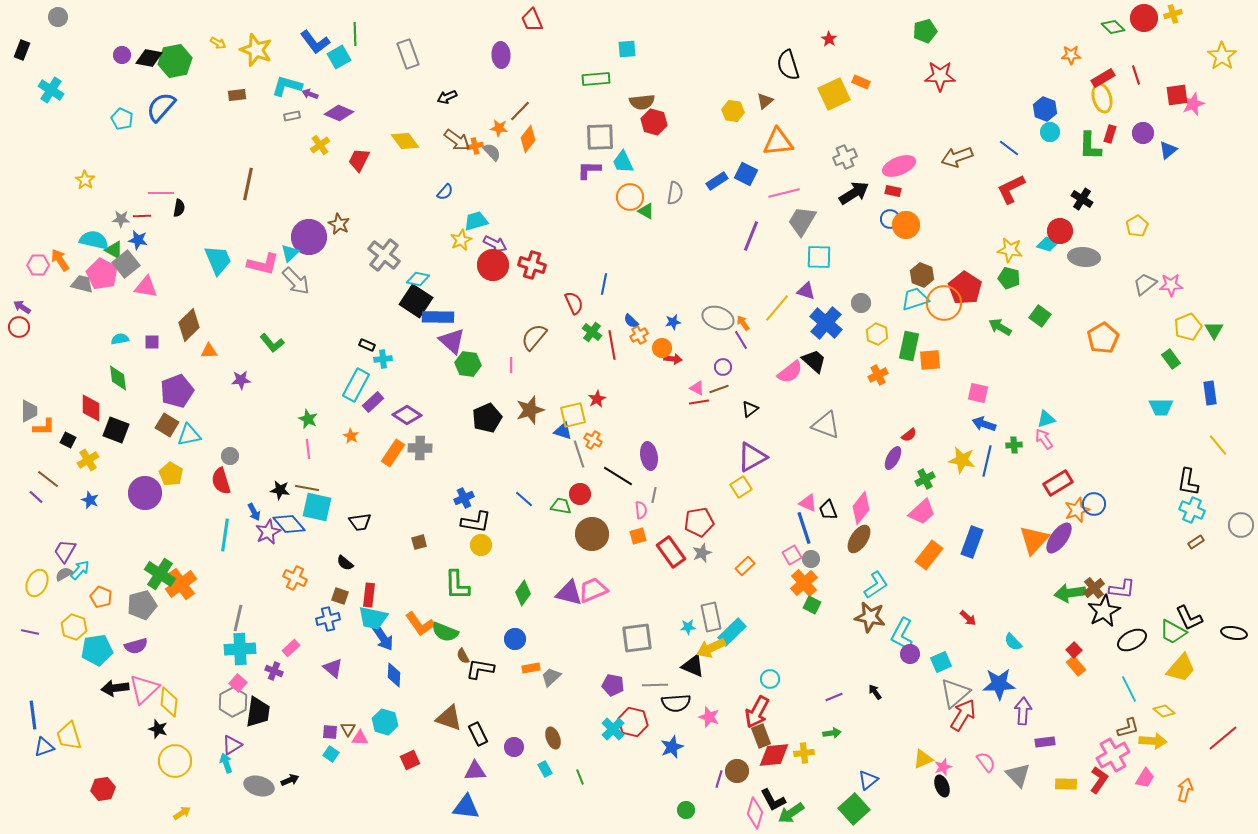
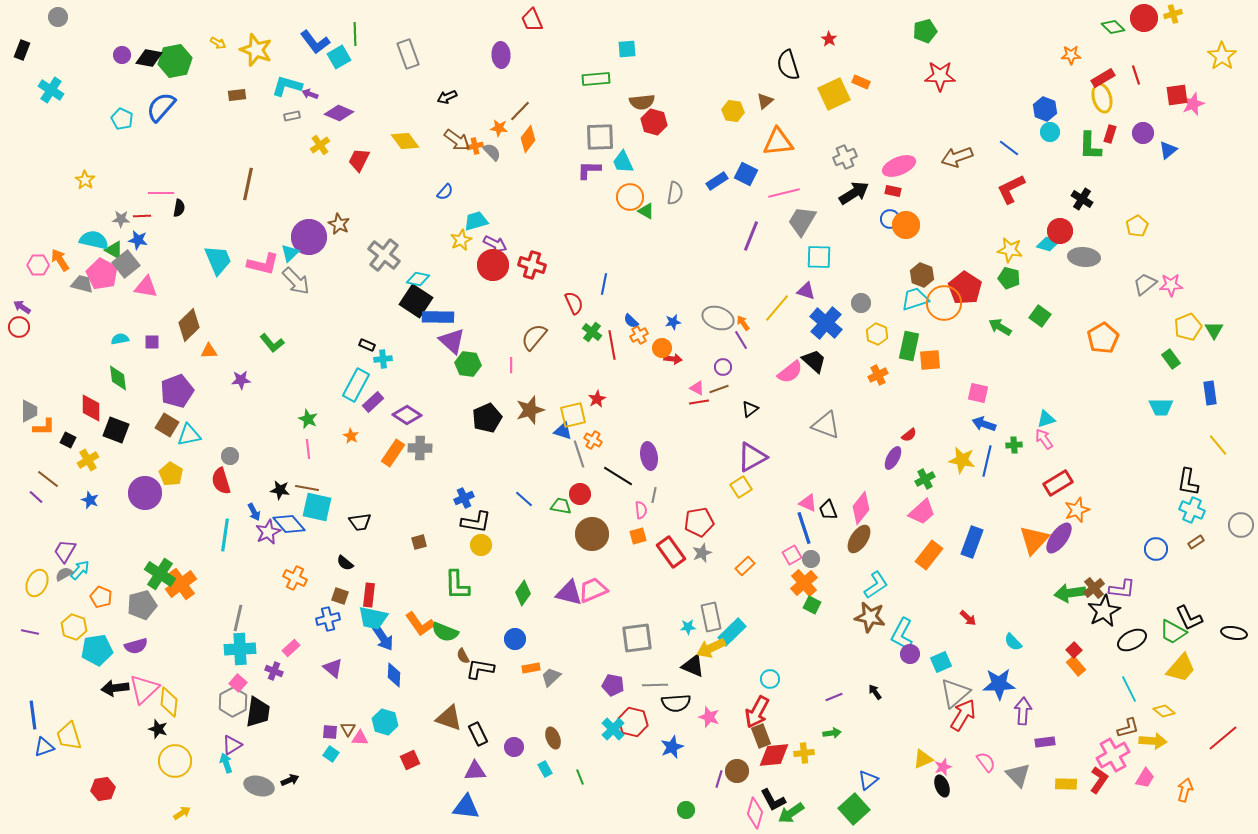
blue circle at (1094, 504): moved 62 px right, 45 px down
